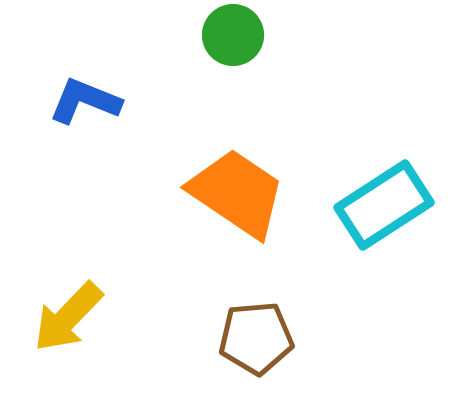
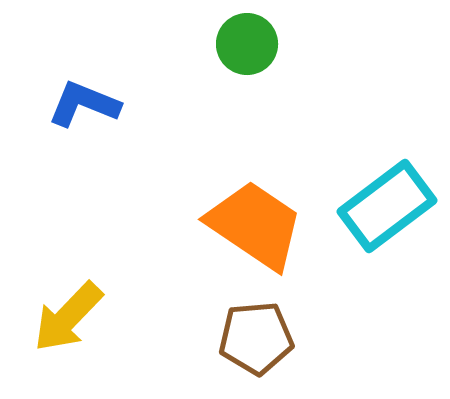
green circle: moved 14 px right, 9 px down
blue L-shape: moved 1 px left, 3 px down
orange trapezoid: moved 18 px right, 32 px down
cyan rectangle: moved 3 px right, 1 px down; rotated 4 degrees counterclockwise
